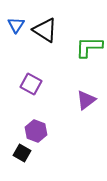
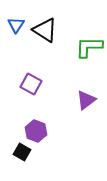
black square: moved 1 px up
